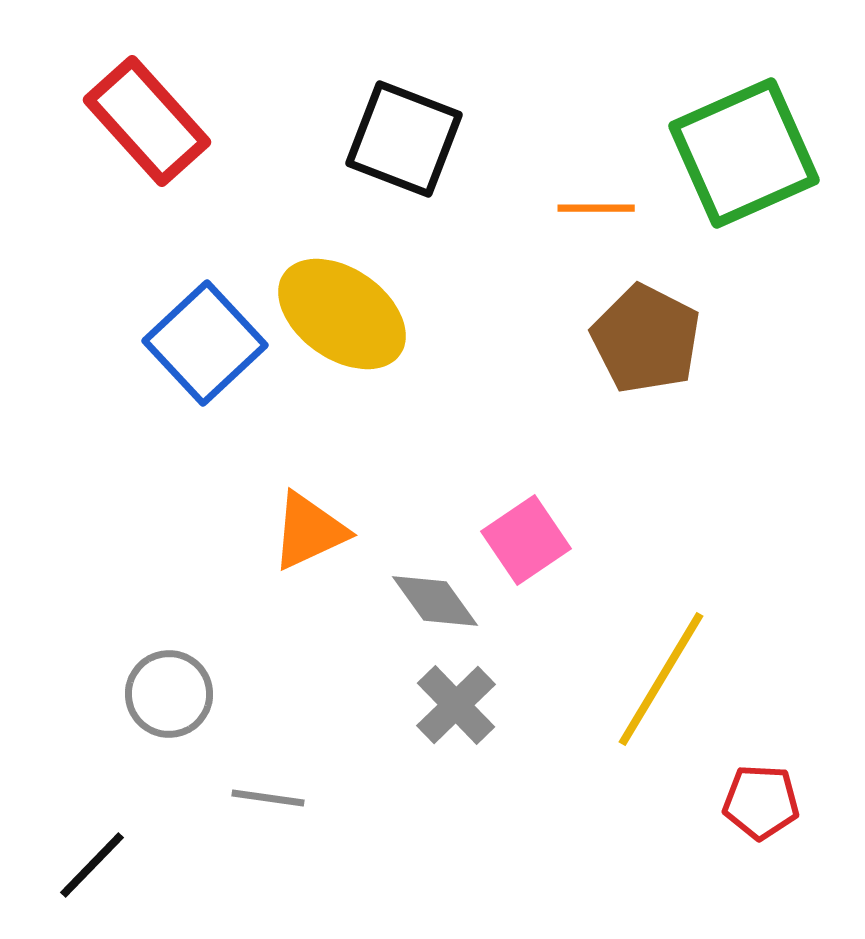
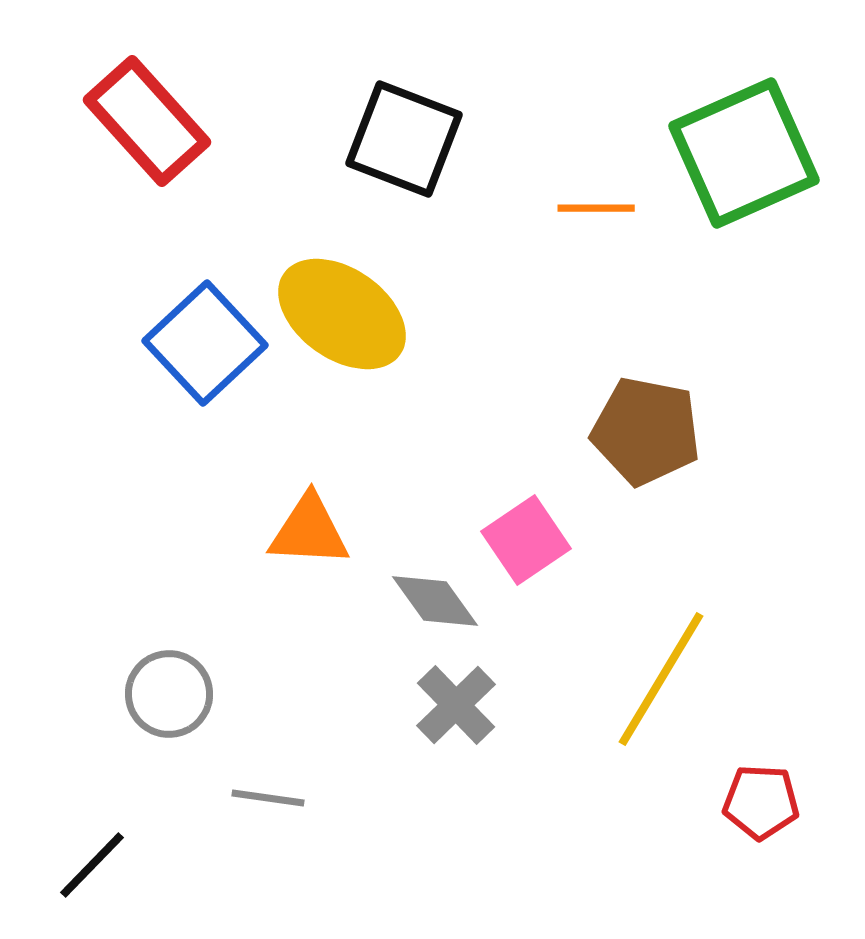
brown pentagon: moved 92 px down; rotated 16 degrees counterclockwise
orange triangle: rotated 28 degrees clockwise
